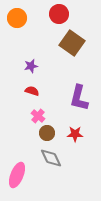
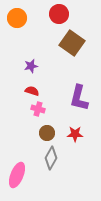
pink cross: moved 7 px up; rotated 24 degrees counterclockwise
gray diamond: rotated 55 degrees clockwise
